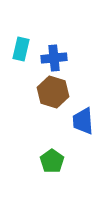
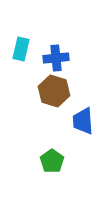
blue cross: moved 2 px right
brown hexagon: moved 1 px right, 1 px up
